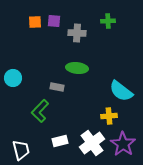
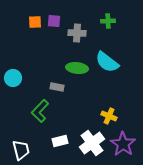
cyan semicircle: moved 14 px left, 29 px up
yellow cross: rotated 28 degrees clockwise
